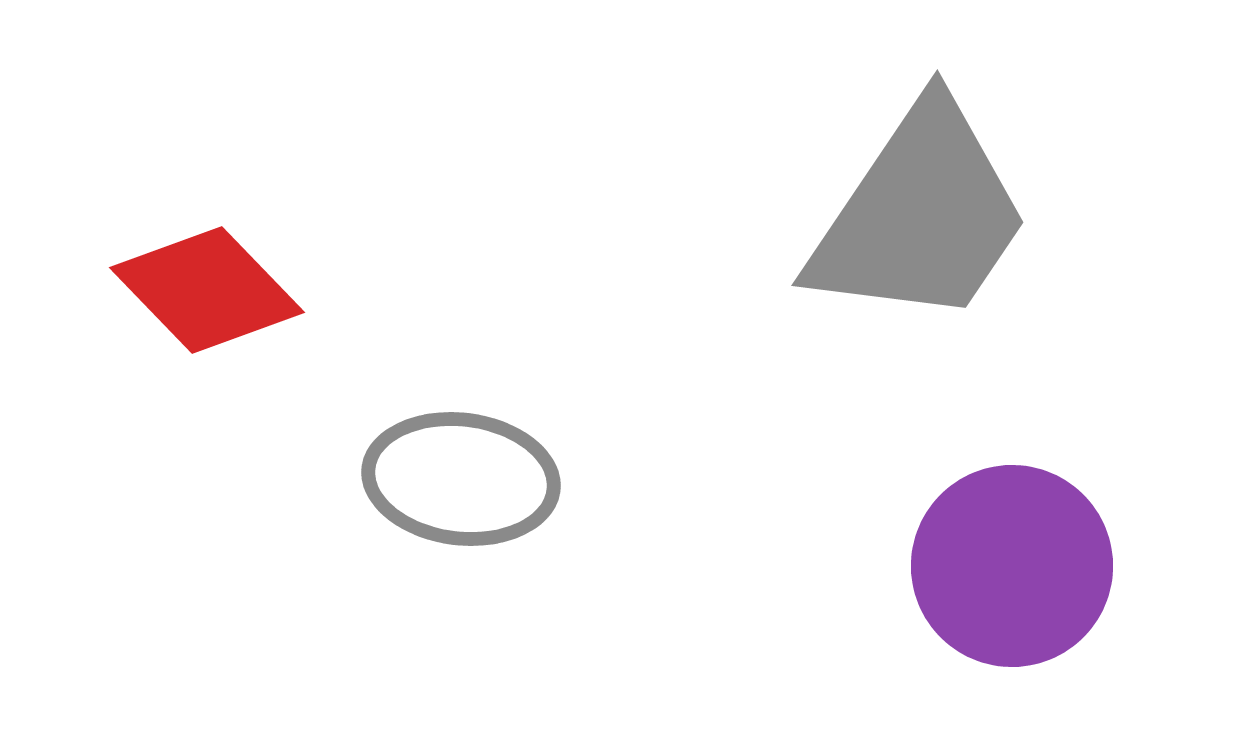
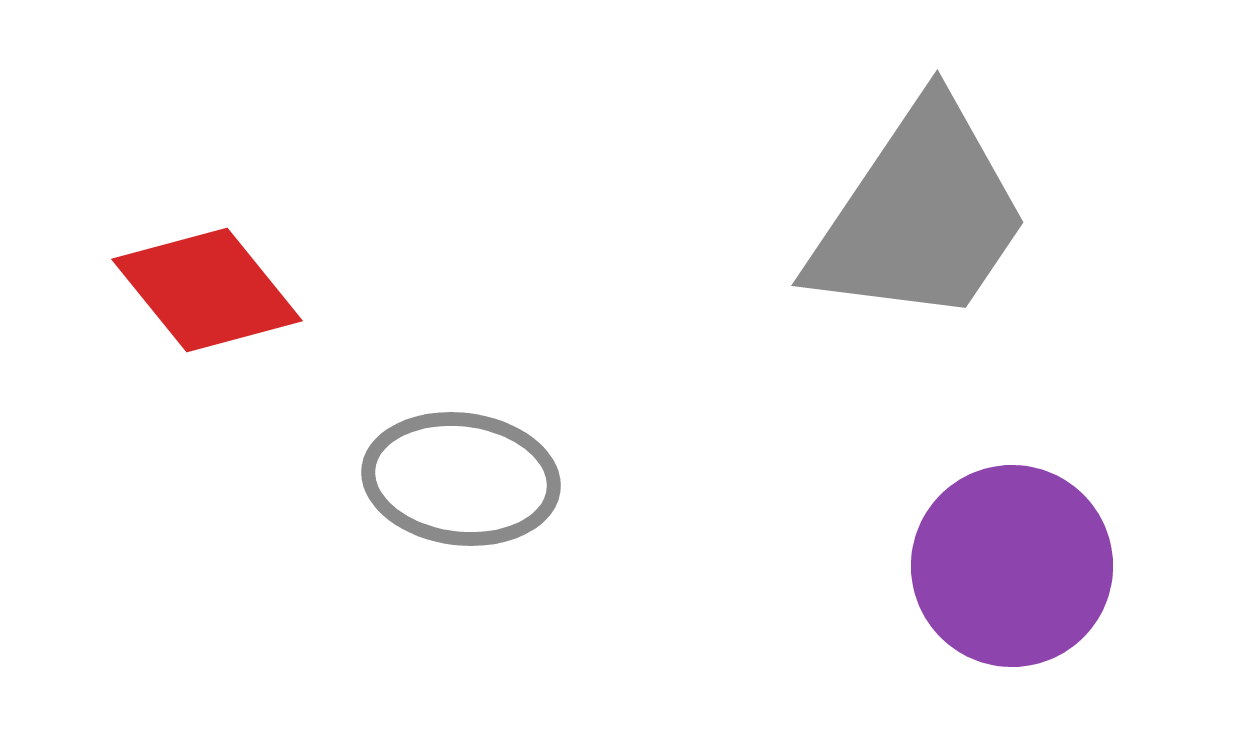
red diamond: rotated 5 degrees clockwise
